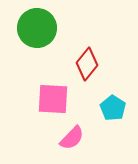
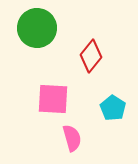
red diamond: moved 4 px right, 8 px up
pink semicircle: rotated 60 degrees counterclockwise
